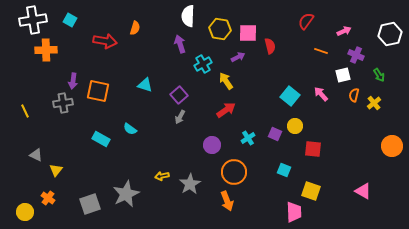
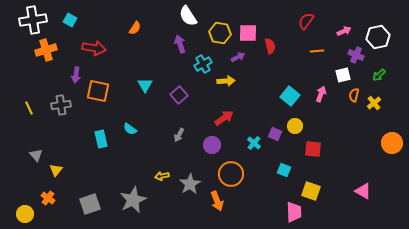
white semicircle at (188, 16): rotated 35 degrees counterclockwise
orange semicircle at (135, 28): rotated 16 degrees clockwise
yellow hexagon at (220, 29): moved 4 px down
white hexagon at (390, 34): moved 12 px left, 3 px down
red arrow at (105, 41): moved 11 px left, 7 px down
orange cross at (46, 50): rotated 15 degrees counterclockwise
orange line at (321, 51): moved 4 px left; rotated 24 degrees counterclockwise
green arrow at (379, 75): rotated 80 degrees clockwise
purple arrow at (73, 81): moved 3 px right, 6 px up
yellow arrow at (226, 81): rotated 120 degrees clockwise
cyan triangle at (145, 85): rotated 42 degrees clockwise
pink arrow at (321, 94): rotated 63 degrees clockwise
gray cross at (63, 103): moved 2 px left, 2 px down
red arrow at (226, 110): moved 2 px left, 8 px down
yellow line at (25, 111): moved 4 px right, 3 px up
gray arrow at (180, 117): moved 1 px left, 18 px down
cyan cross at (248, 138): moved 6 px right, 5 px down; rotated 16 degrees counterclockwise
cyan rectangle at (101, 139): rotated 48 degrees clockwise
orange circle at (392, 146): moved 3 px up
gray triangle at (36, 155): rotated 24 degrees clockwise
orange circle at (234, 172): moved 3 px left, 2 px down
gray star at (126, 194): moved 7 px right, 6 px down
orange arrow at (227, 201): moved 10 px left
yellow circle at (25, 212): moved 2 px down
